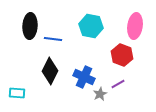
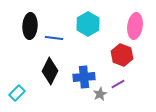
cyan hexagon: moved 3 px left, 2 px up; rotated 20 degrees clockwise
blue line: moved 1 px right, 1 px up
blue cross: rotated 30 degrees counterclockwise
cyan rectangle: rotated 49 degrees counterclockwise
